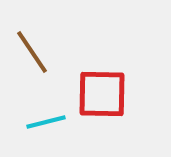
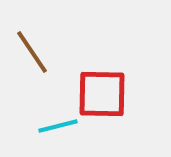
cyan line: moved 12 px right, 4 px down
